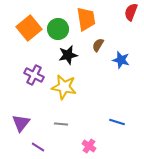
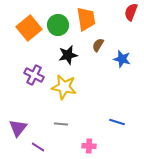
green circle: moved 4 px up
blue star: moved 1 px right, 1 px up
purple triangle: moved 3 px left, 5 px down
pink cross: rotated 32 degrees counterclockwise
